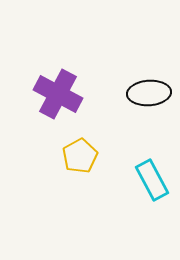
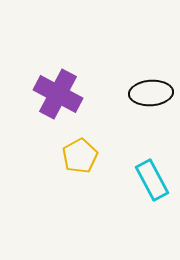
black ellipse: moved 2 px right
